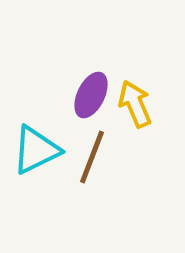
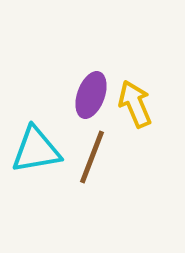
purple ellipse: rotated 6 degrees counterclockwise
cyan triangle: rotated 16 degrees clockwise
